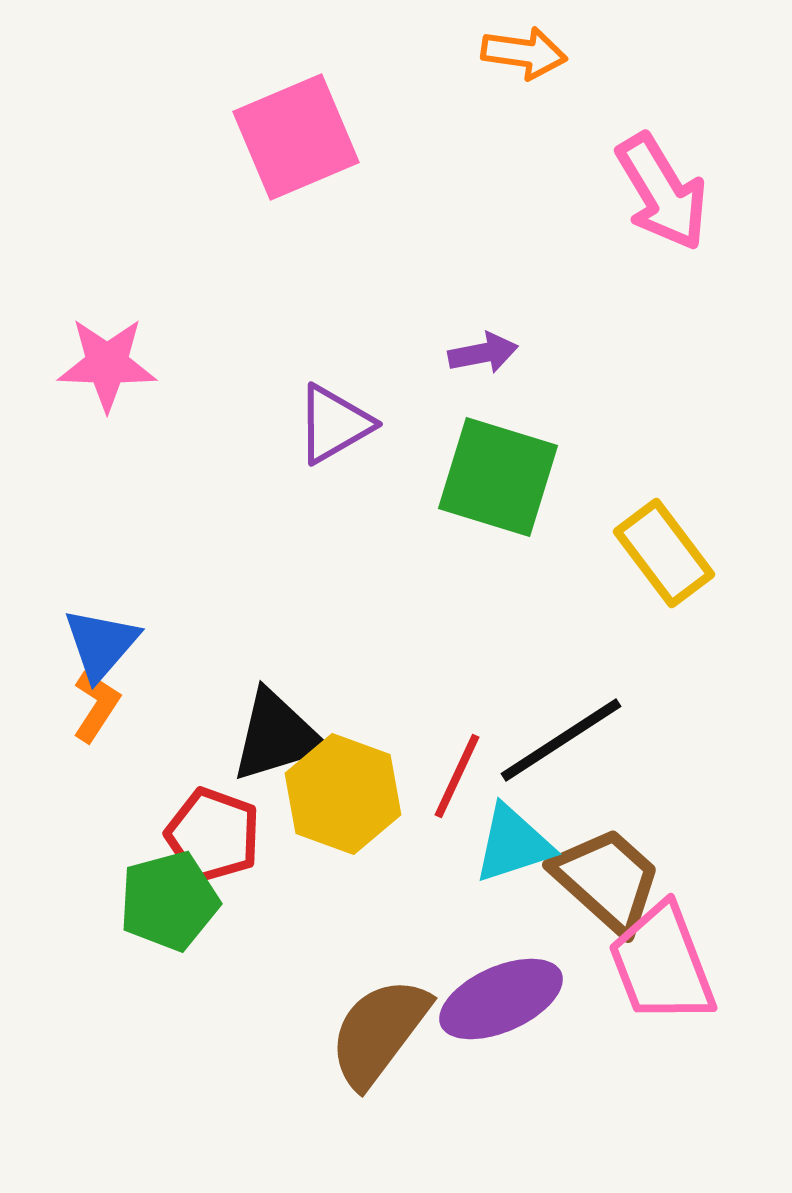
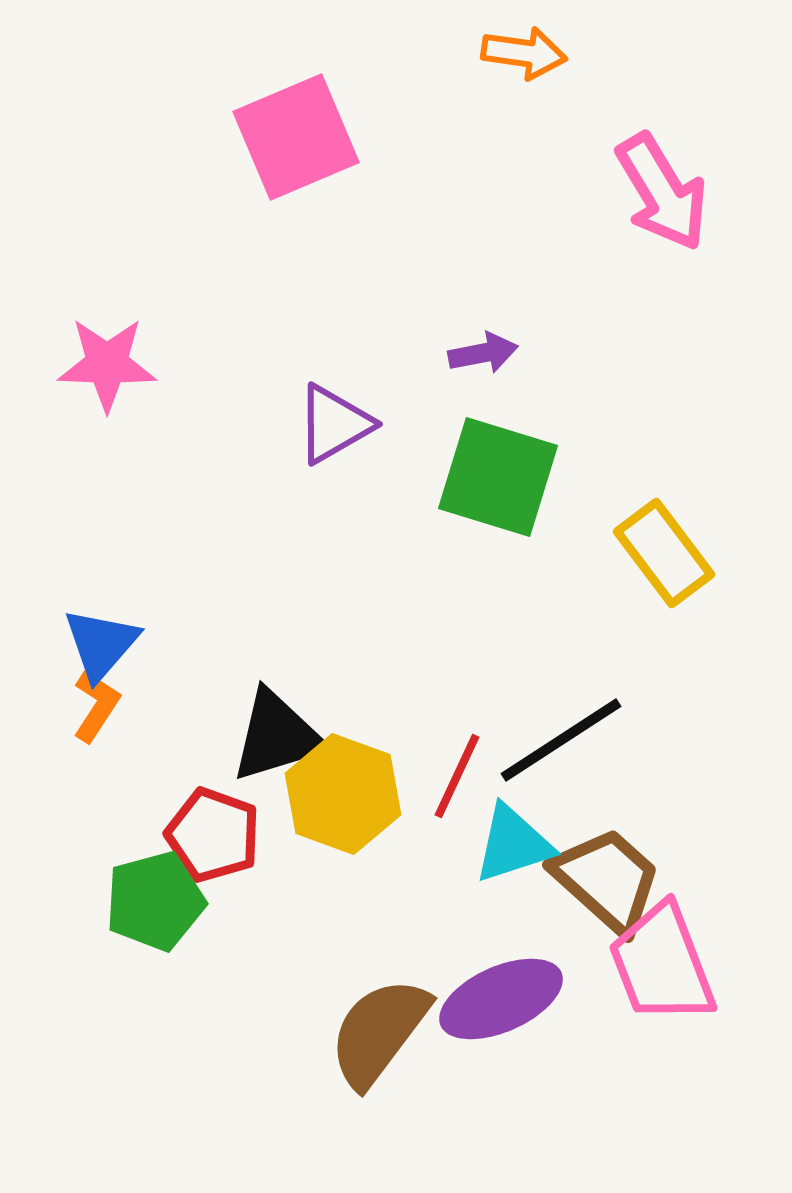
green pentagon: moved 14 px left
